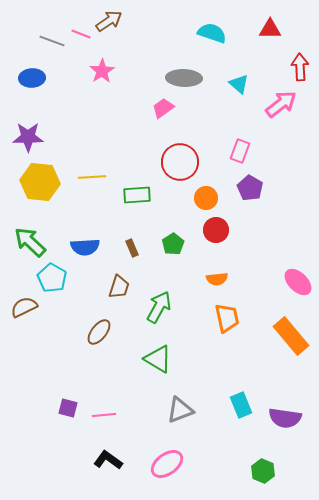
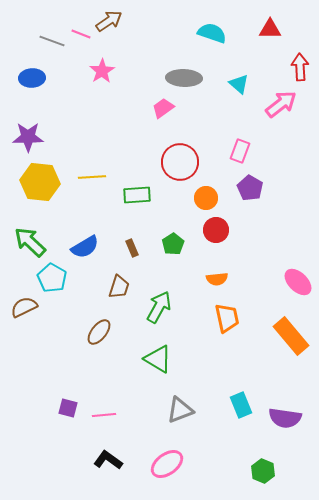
blue semicircle at (85, 247): rotated 28 degrees counterclockwise
